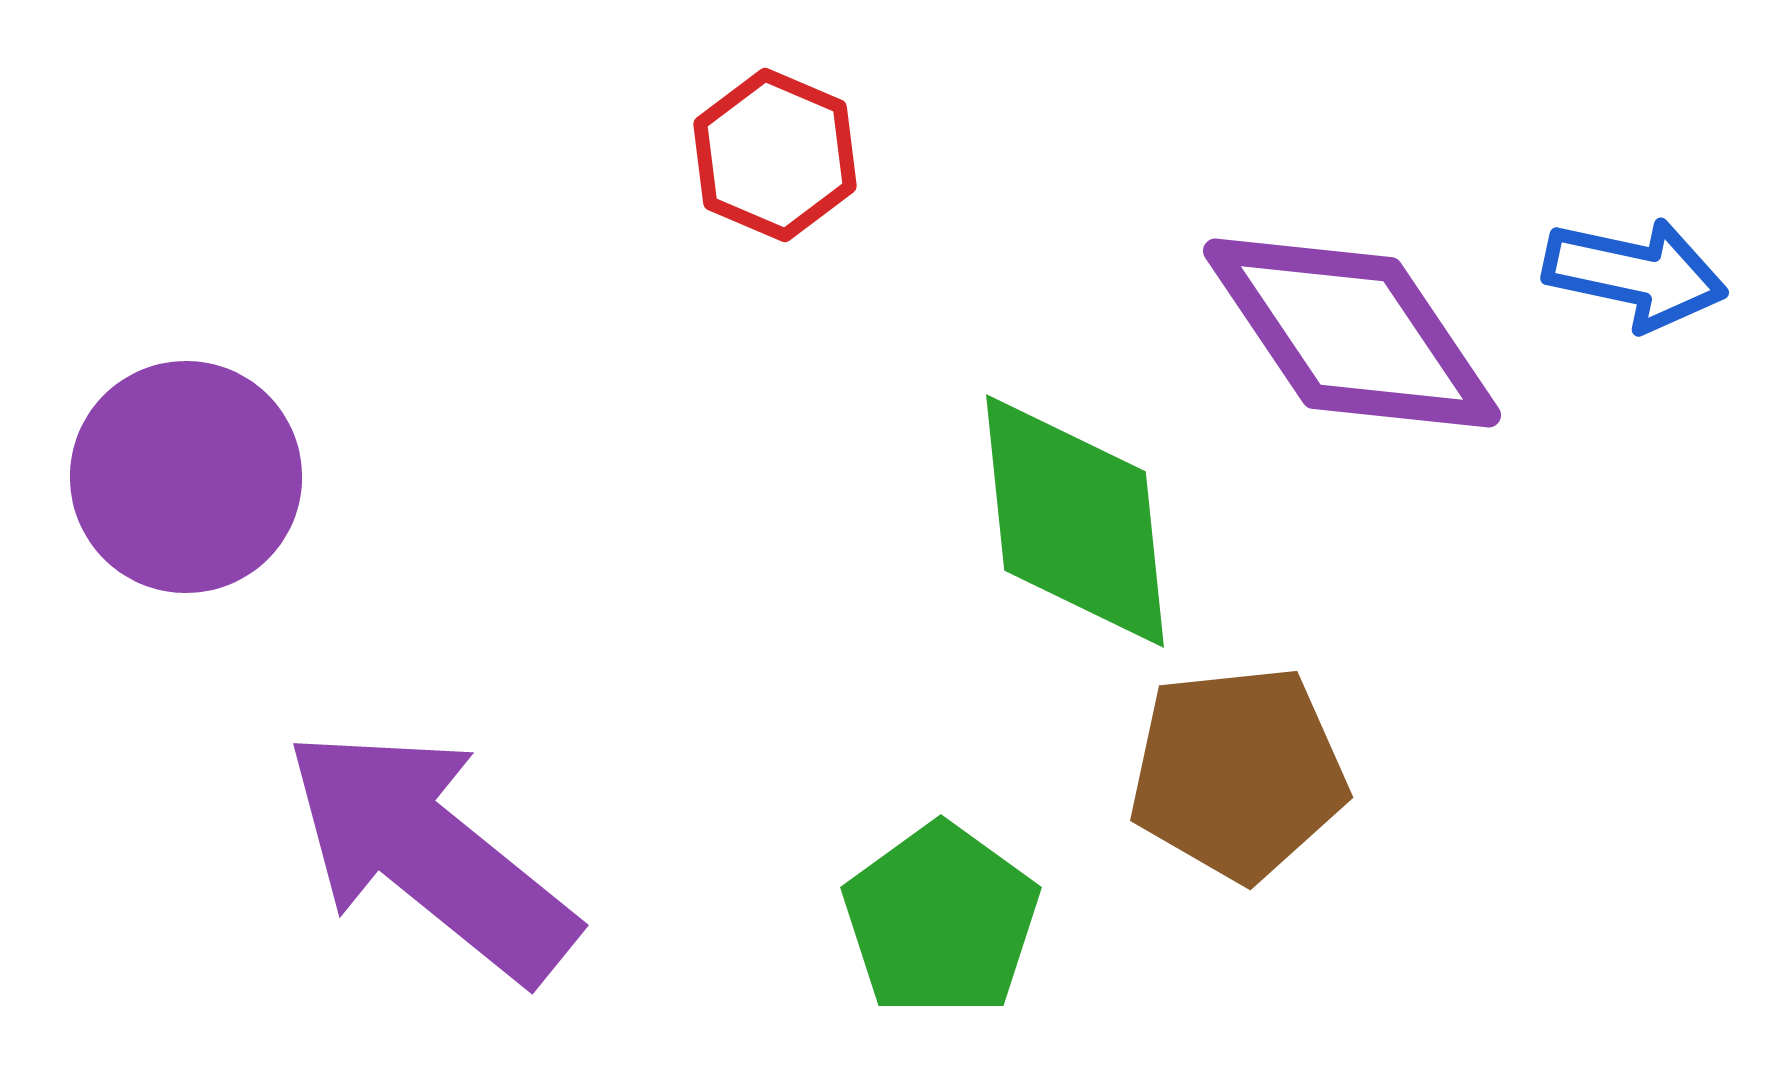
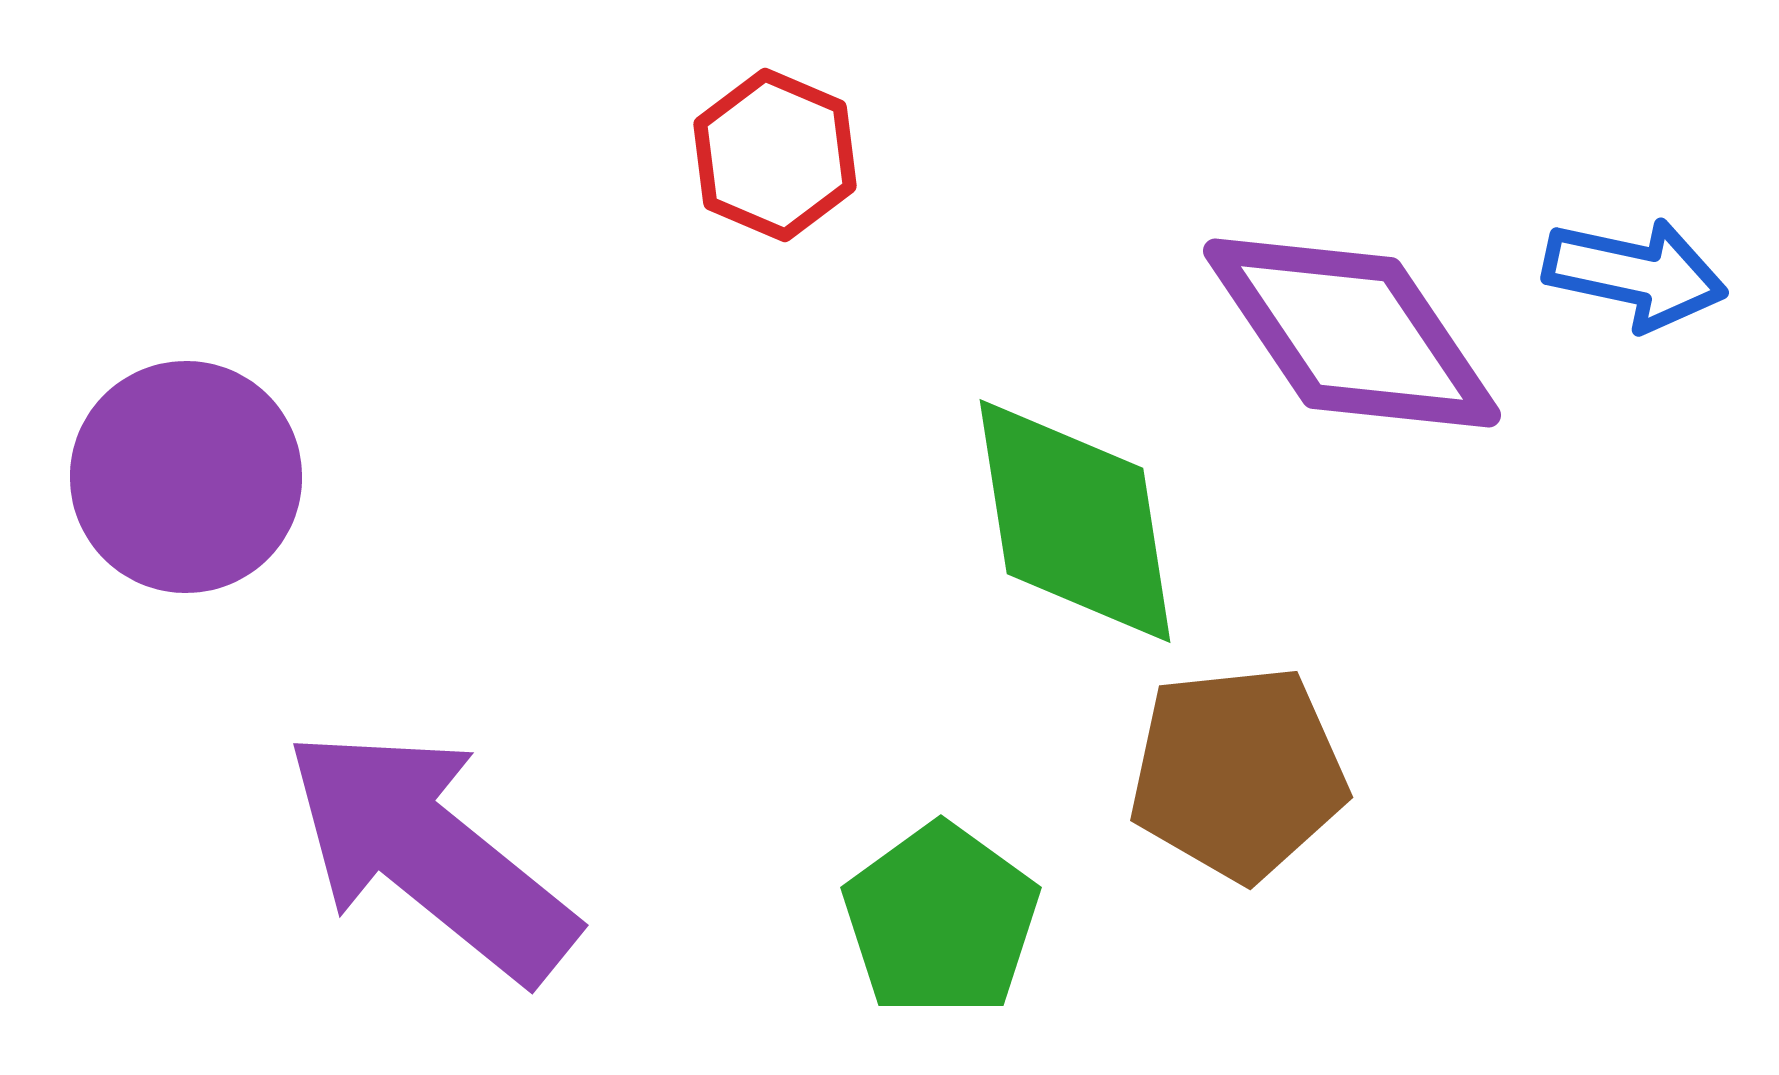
green diamond: rotated 3 degrees counterclockwise
